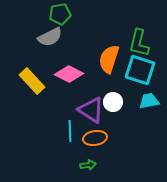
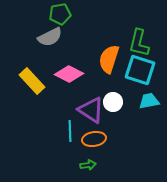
orange ellipse: moved 1 px left, 1 px down
